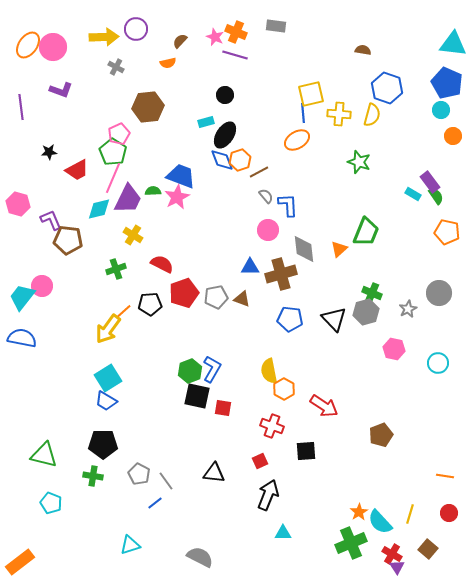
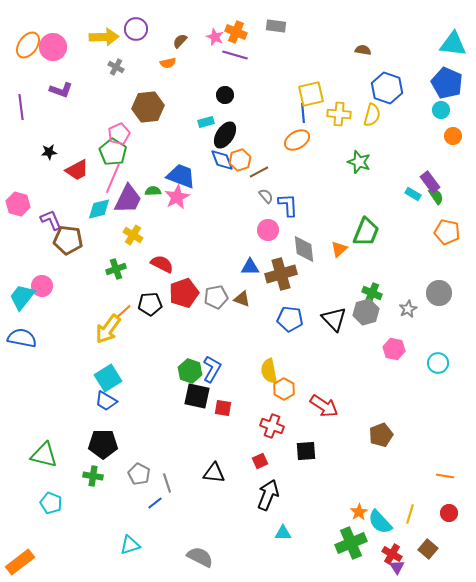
green hexagon at (190, 371): rotated 20 degrees counterclockwise
gray line at (166, 481): moved 1 px right, 2 px down; rotated 18 degrees clockwise
